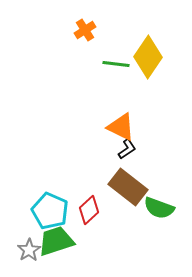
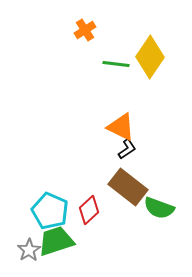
yellow diamond: moved 2 px right
